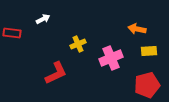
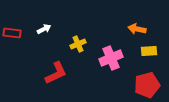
white arrow: moved 1 px right, 10 px down
